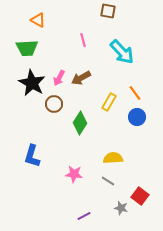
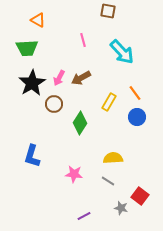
black star: rotated 12 degrees clockwise
